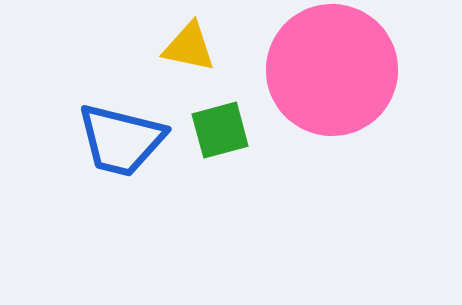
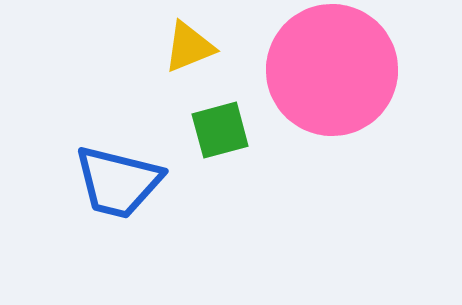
yellow triangle: rotated 34 degrees counterclockwise
blue trapezoid: moved 3 px left, 42 px down
